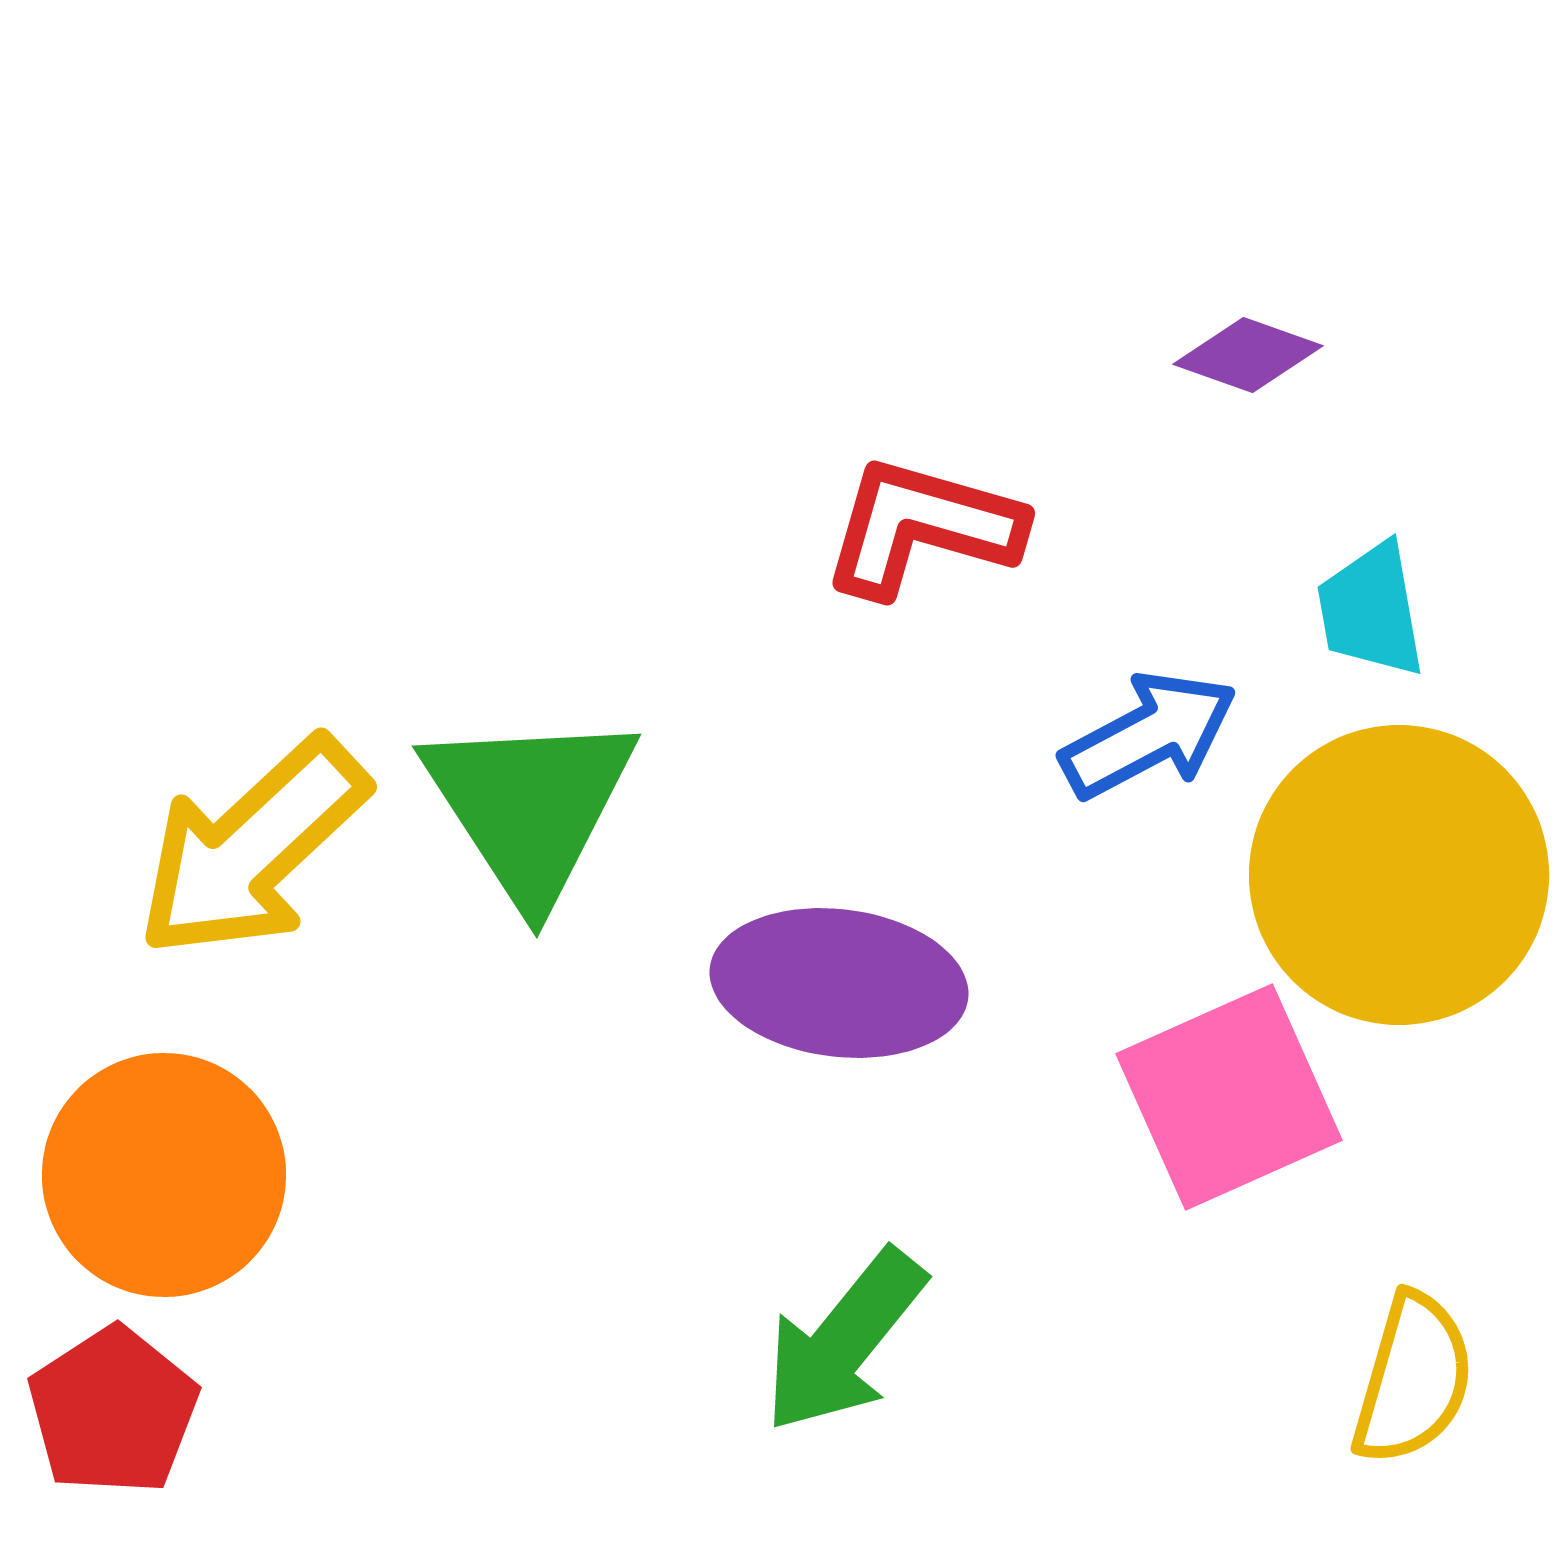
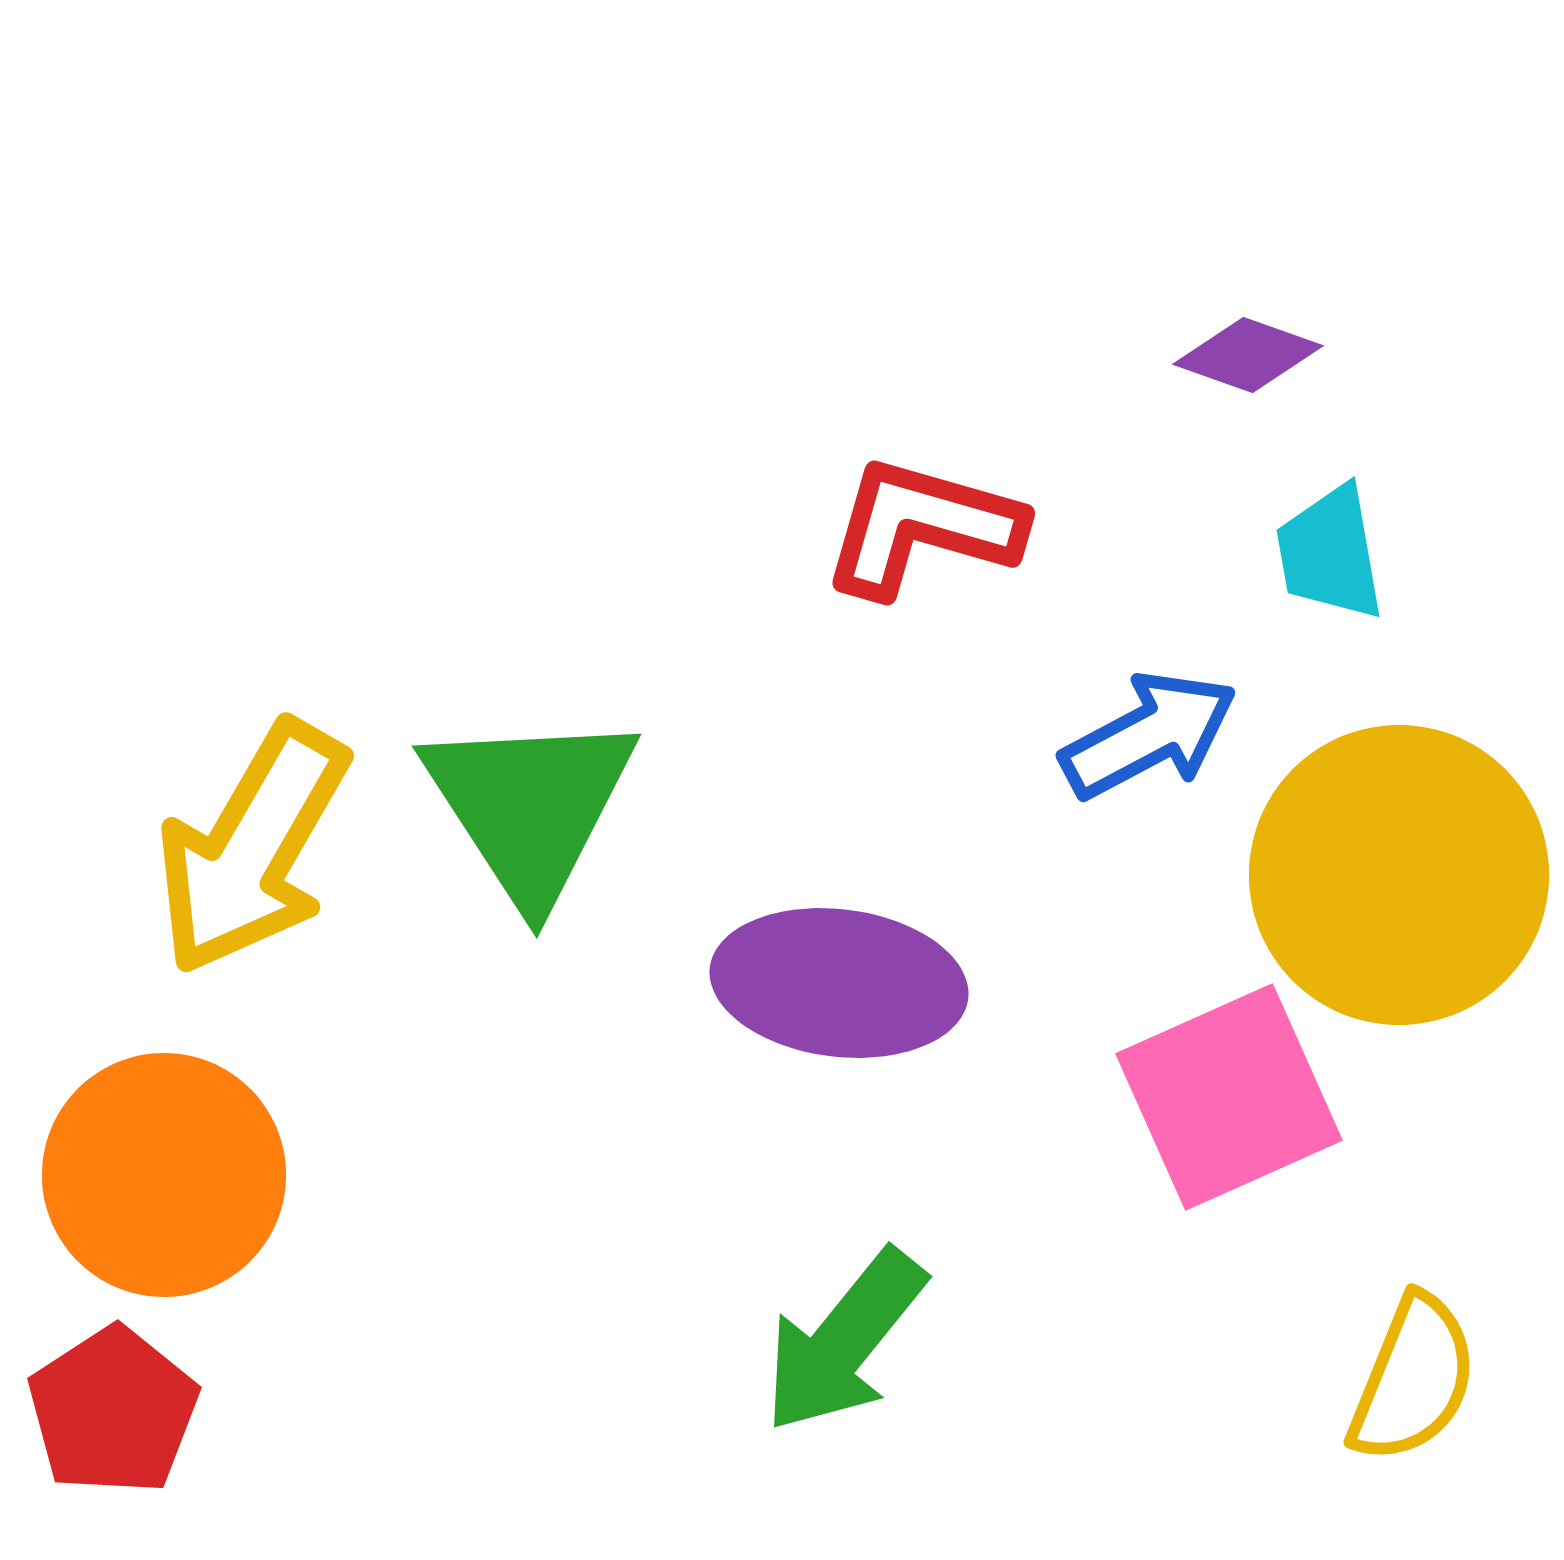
cyan trapezoid: moved 41 px left, 57 px up
yellow arrow: rotated 17 degrees counterclockwise
yellow semicircle: rotated 6 degrees clockwise
